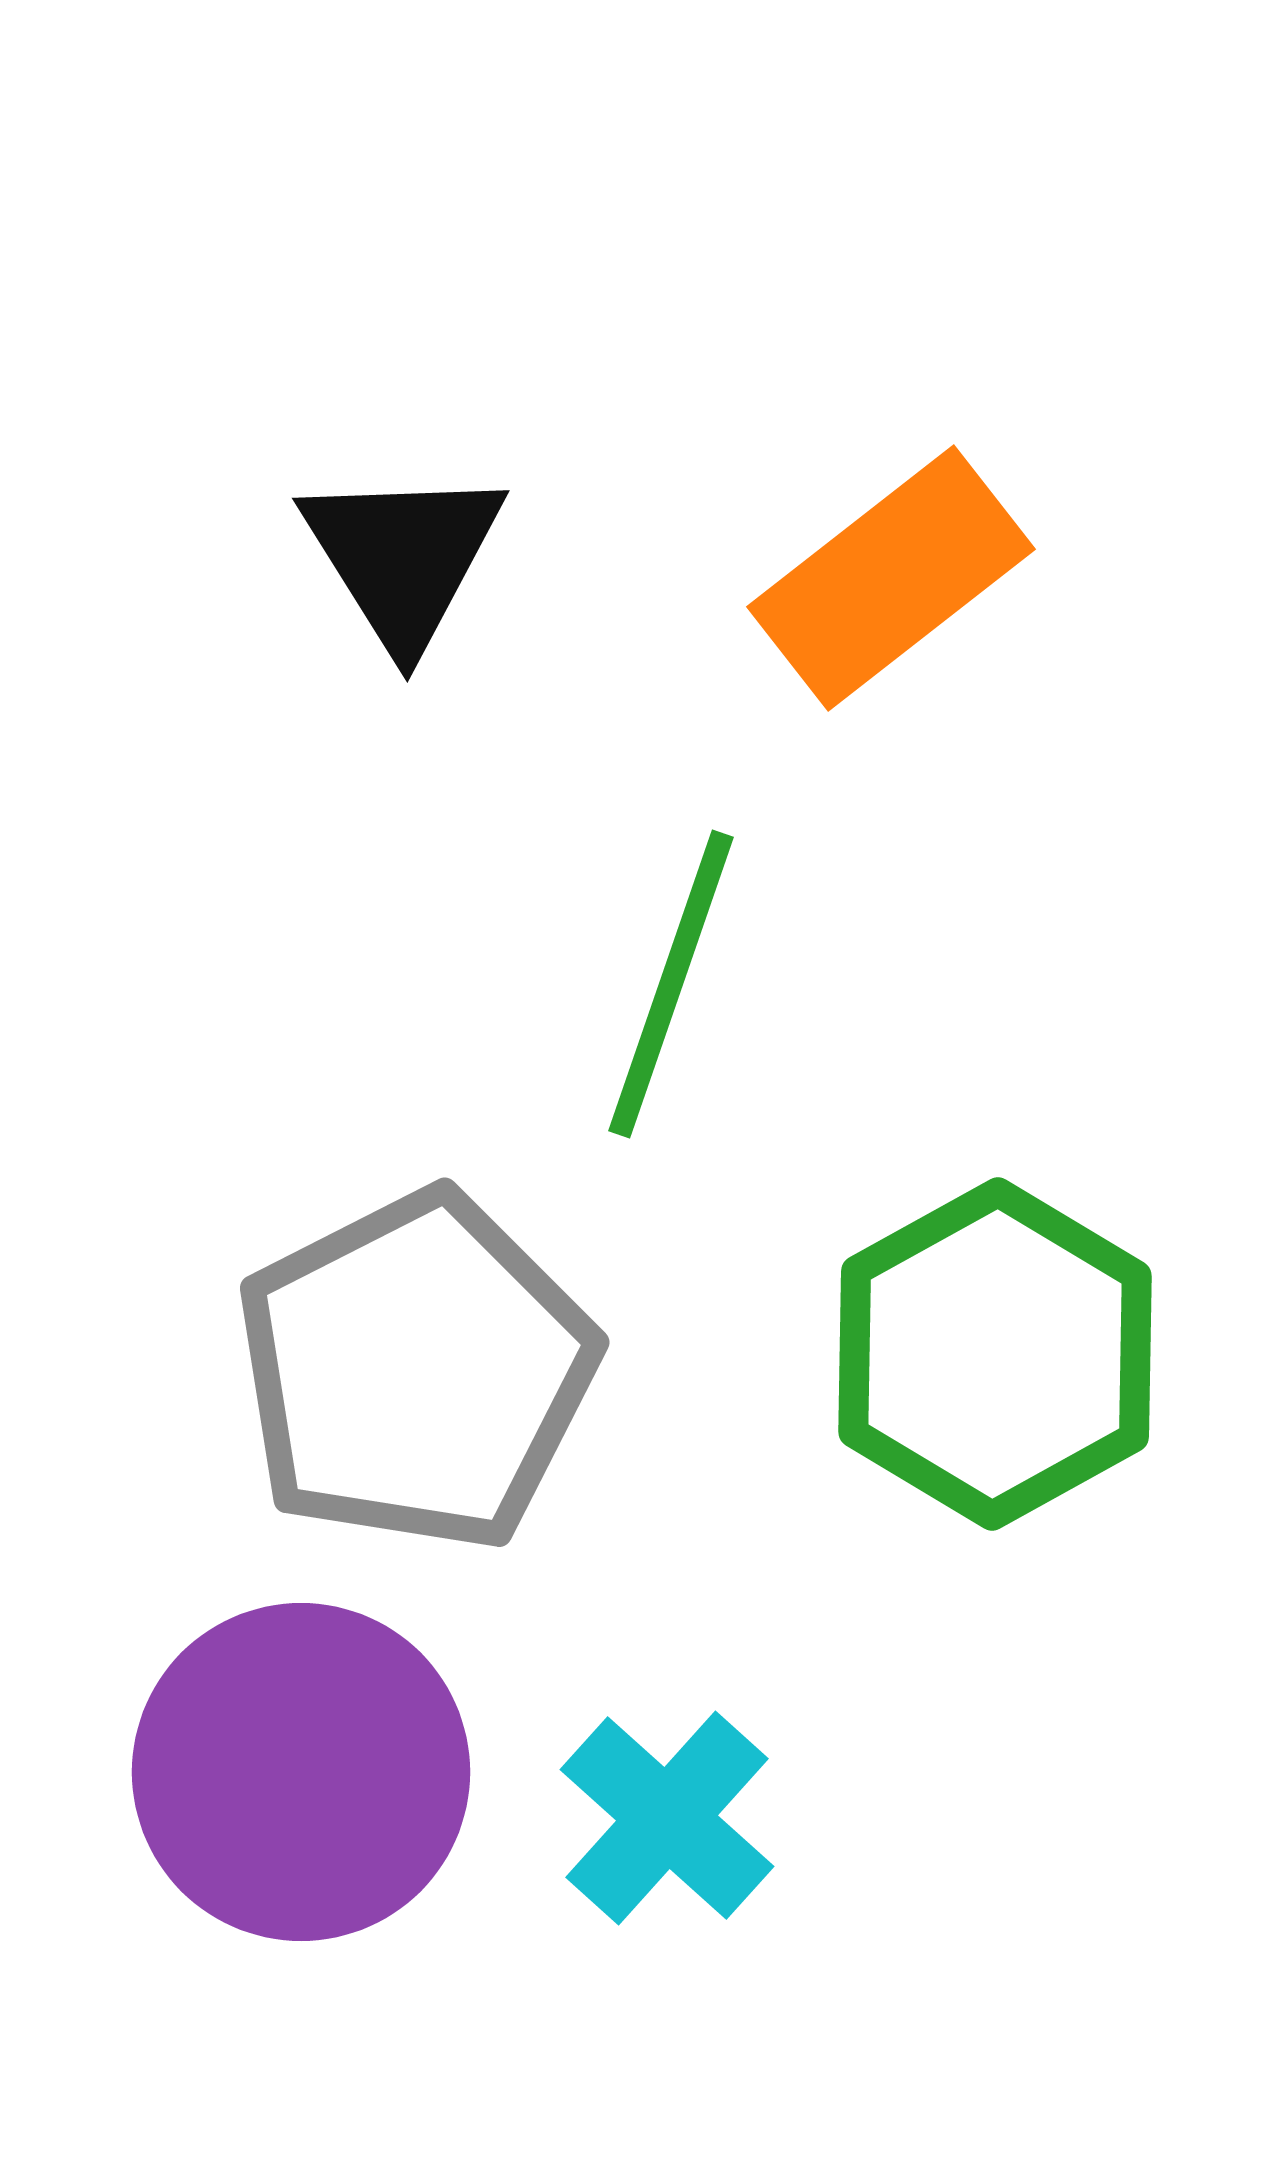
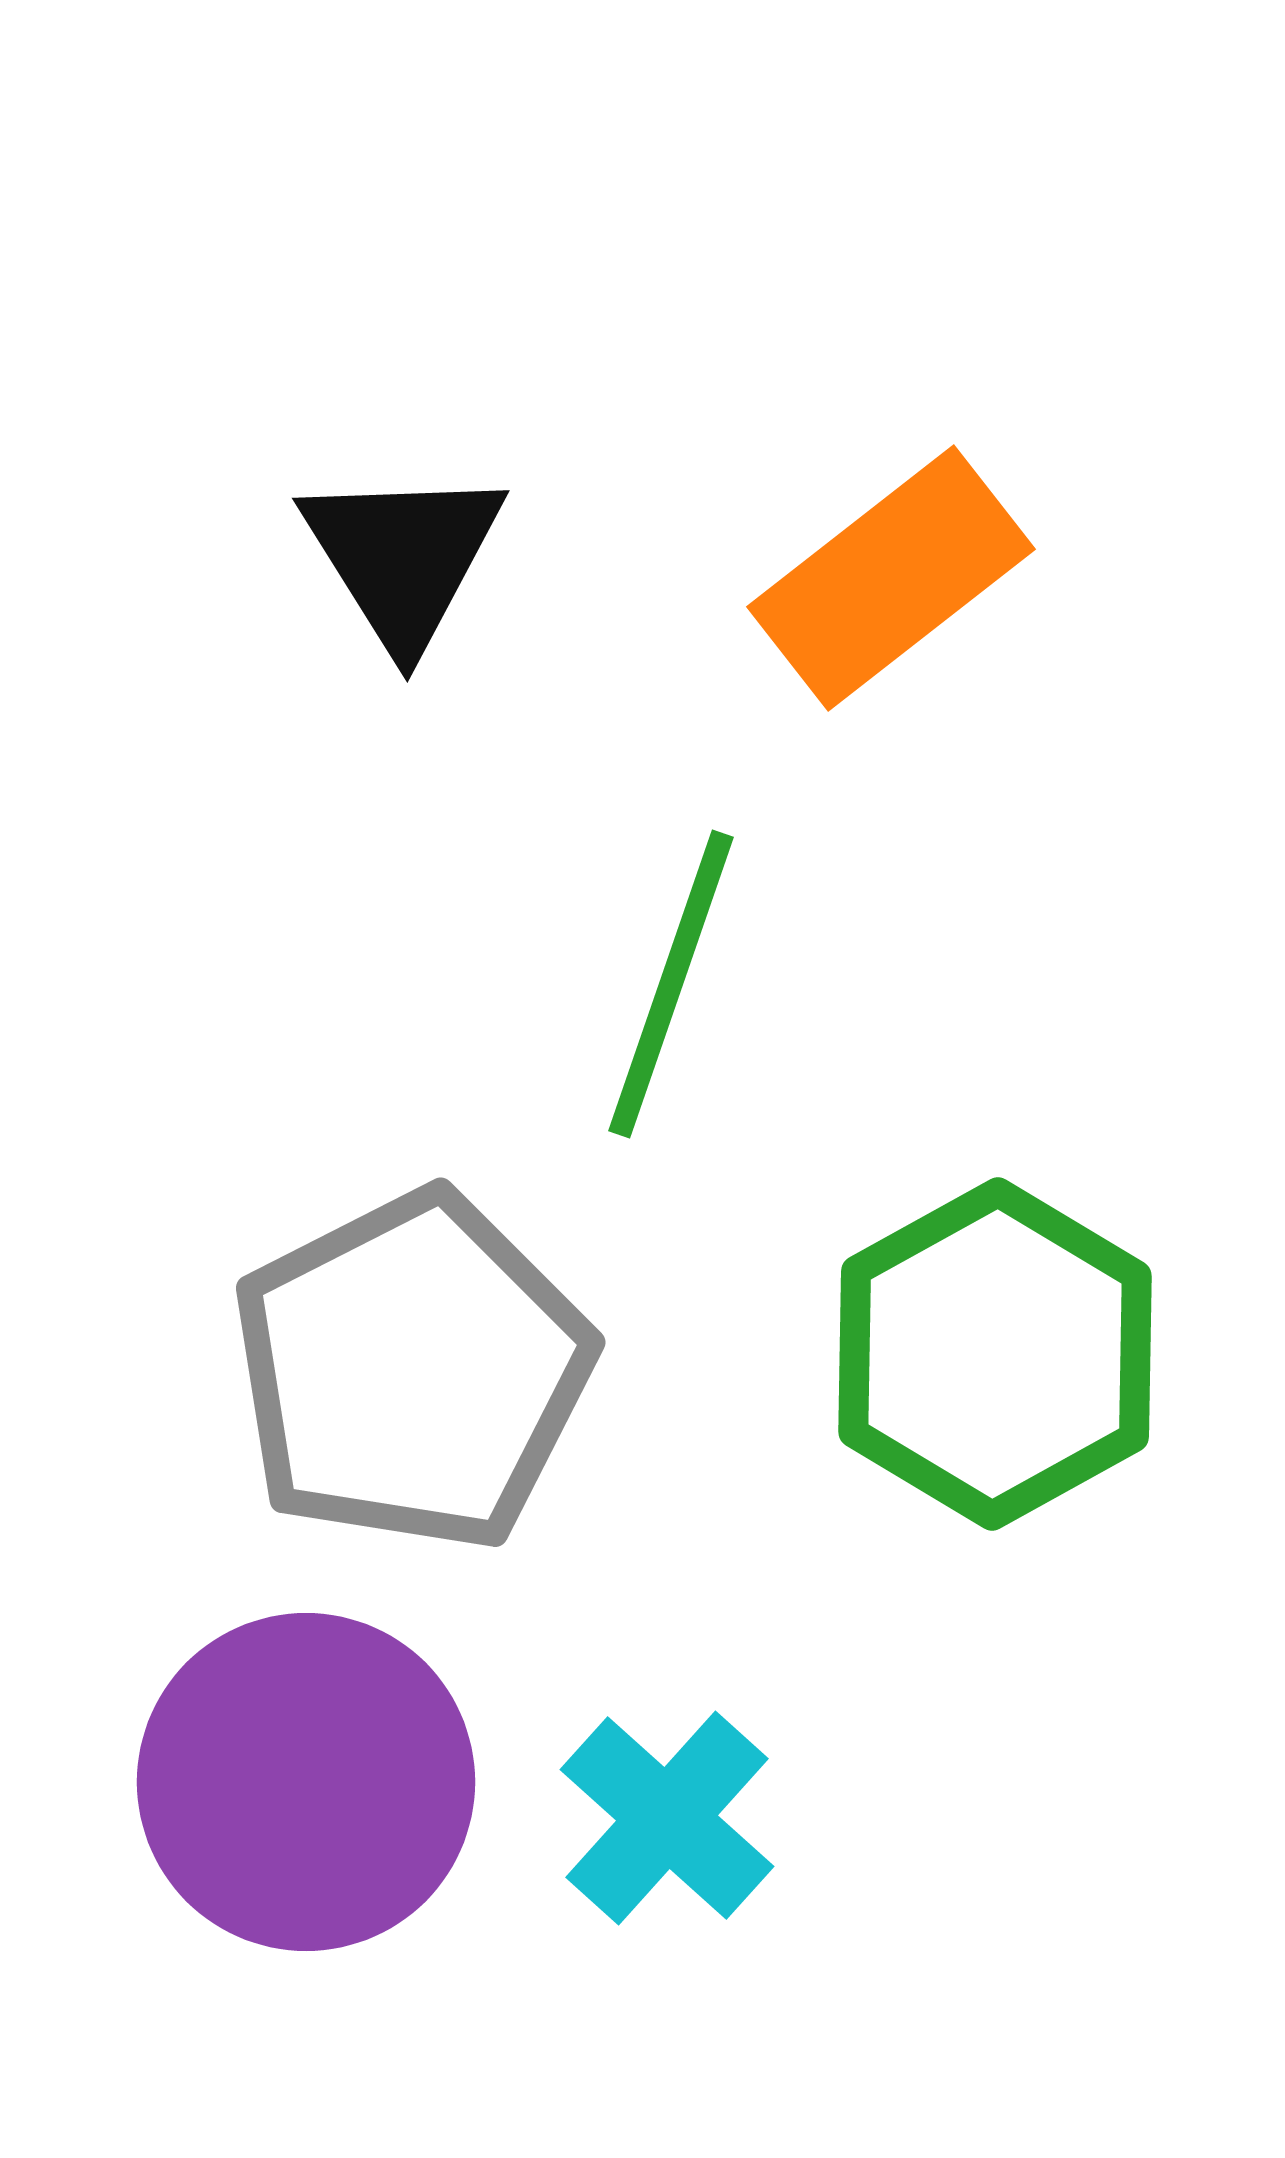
gray pentagon: moved 4 px left
purple circle: moved 5 px right, 10 px down
